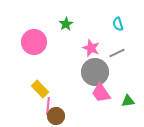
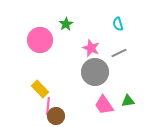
pink circle: moved 6 px right, 2 px up
gray line: moved 2 px right
pink trapezoid: moved 3 px right, 12 px down
